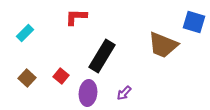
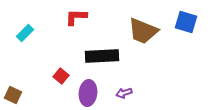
blue square: moved 8 px left
brown trapezoid: moved 20 px left, 14 px up
black rectangle: rotated 56 degrees clockwise
brown square: moved 14 px left, 17 px down; rotated 18 degrees counterclockwise
purple arrow: rotated 28 degrees clockwise
